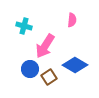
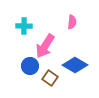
pink semicircle: moved 2 px down
cyan cross: rotated 14 degrees counterclockwise
blue circle: moved 3 px up
brown square: moved 1 px right, 1 px down; rotated 21 degrees counterclockwise
